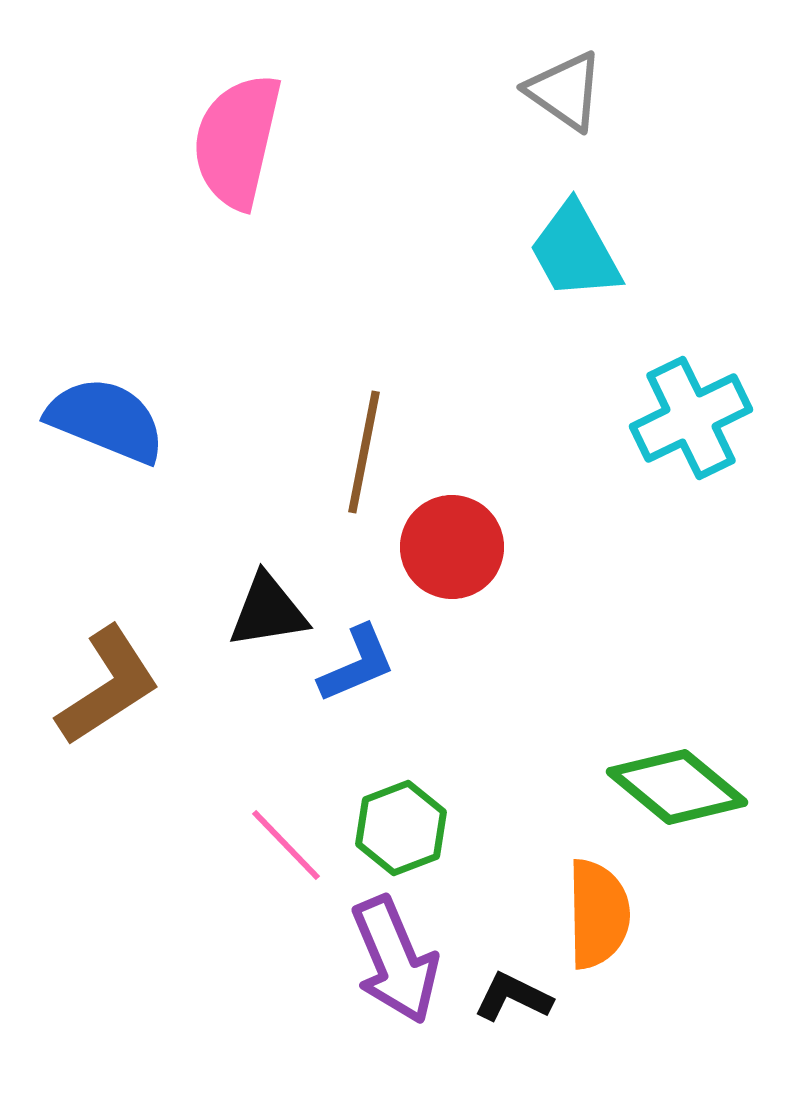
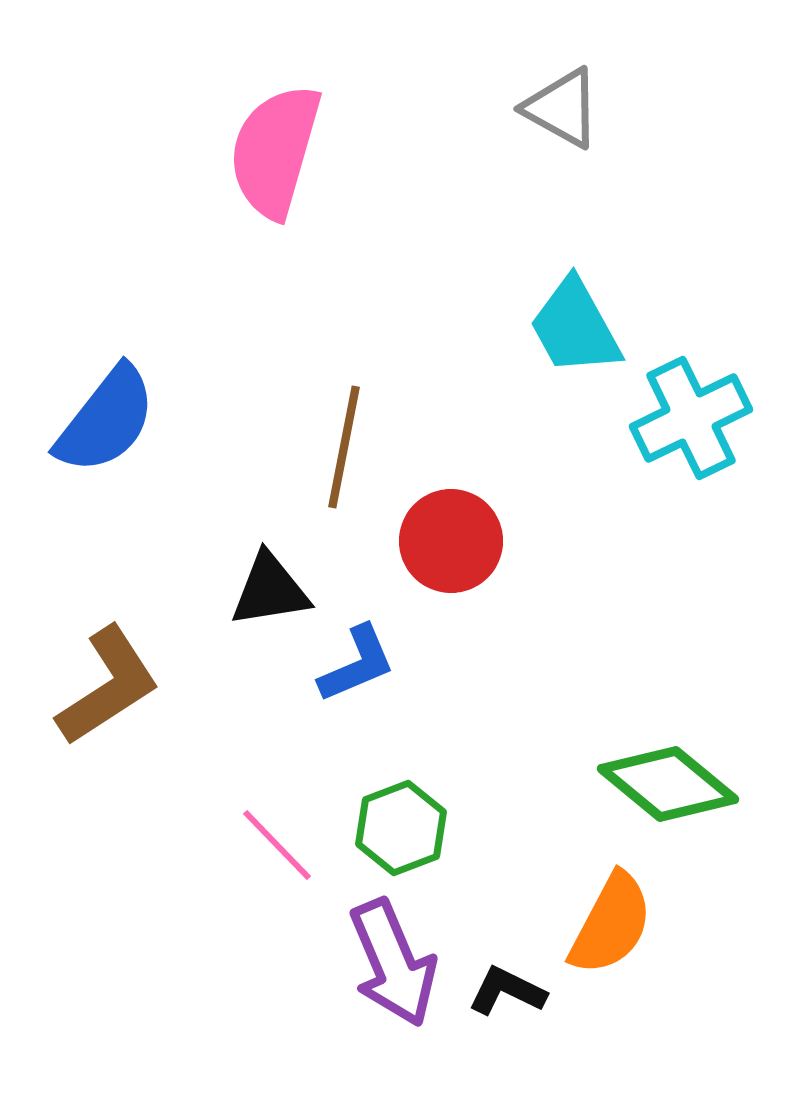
gray triangle: moved 3 px left, 17 px down; rotated 6 degrees counterclockwise
pink semicircle: moved 38 px right, 10 px down; rotated 3 degrees clockwise
cyan trapezoid: moved 76 px down
blue semicircle: rotated 106 degrees clockwise
brown line: moved 20 px left, 5 px up
red circle: moved 1 px left, 6 px up
black triangle: moved 2 px right, 21 px up
green diamond: moved 9 px left, 3 px up
pink line: moved 9 px left
orange semicircle: moved 13 px right, 10 px down; rotated 29 degrees clockwise
purple arrow: moved 2 px left, 3 px down
black L-shape: moved 6 px left, 6 px up
